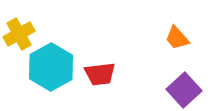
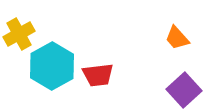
cyan hexagon: moved 1 px right, 1 px up
red trapezoid: moved 2 px left, 1 px down
